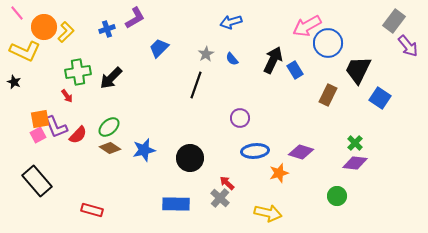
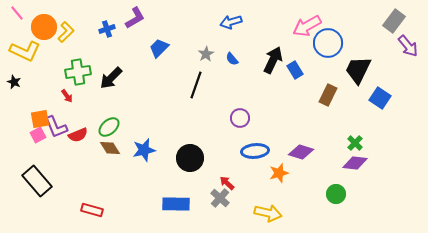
red semicircle at (78, 135): rotated 24 degrees clockwise
brown diamond at (110, 148): rotated 25 degrees clockwise
green circle at (337, 196): moved 1 px left, 2 px up
